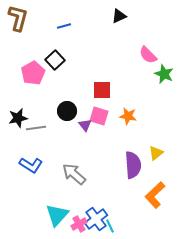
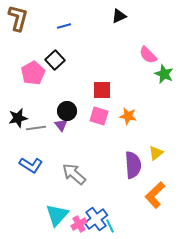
purple triangle: moved 24 px left
